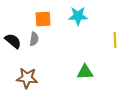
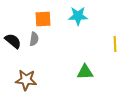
yellow line: moved 4 px down
brown star: moved 1 px left, 2 px down
